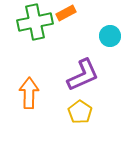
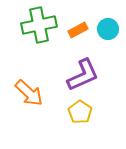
orange rectangle: moved 12 px right, 17 px down
green cross: moved 4 px right, 3 px down
cyan circle: moved 2 px left, 7 px up
orange arrow: rotated 132 degrees clockwise
